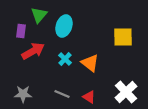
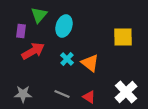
cyan cross: moved 2 px right
